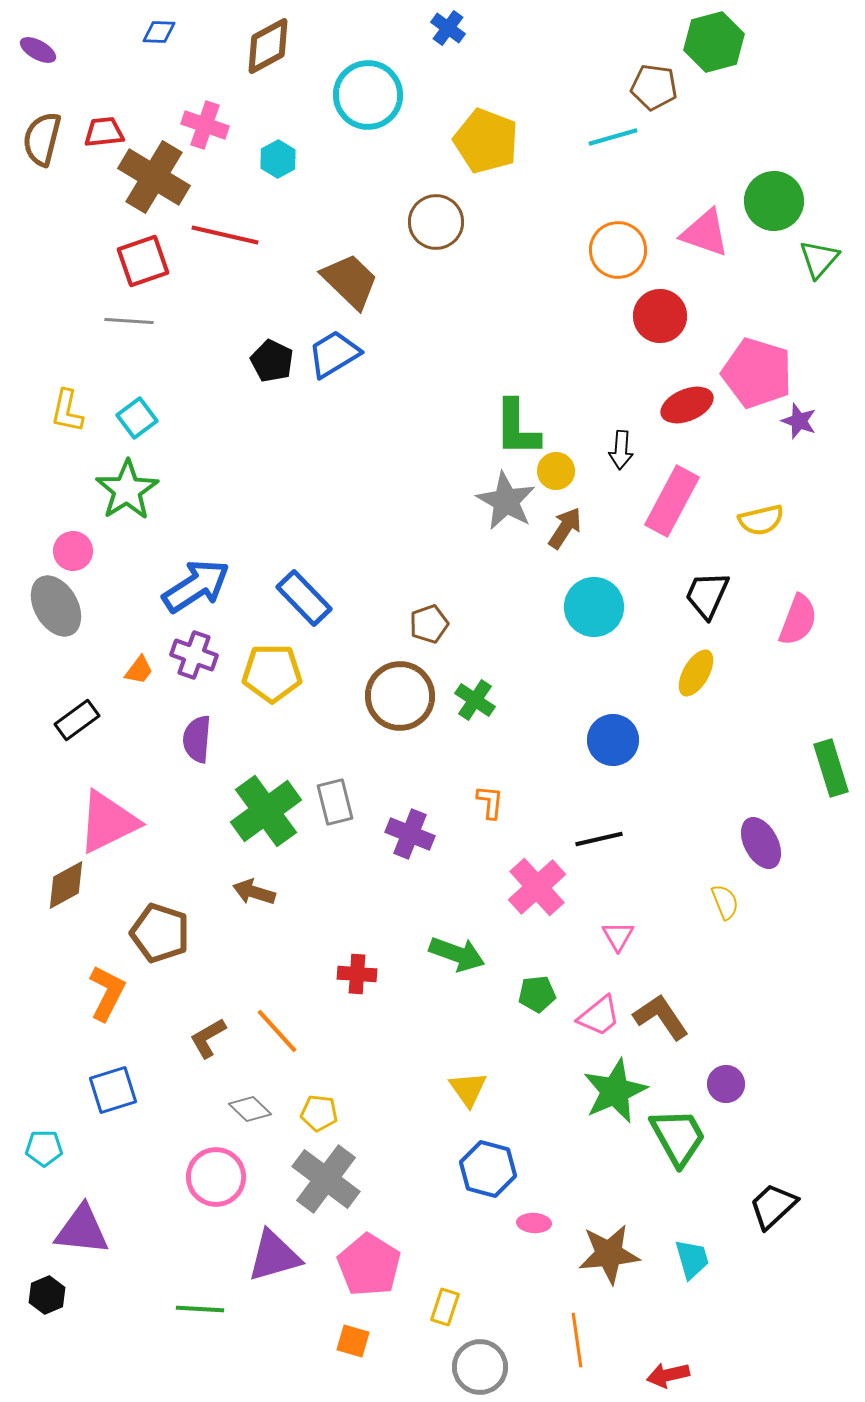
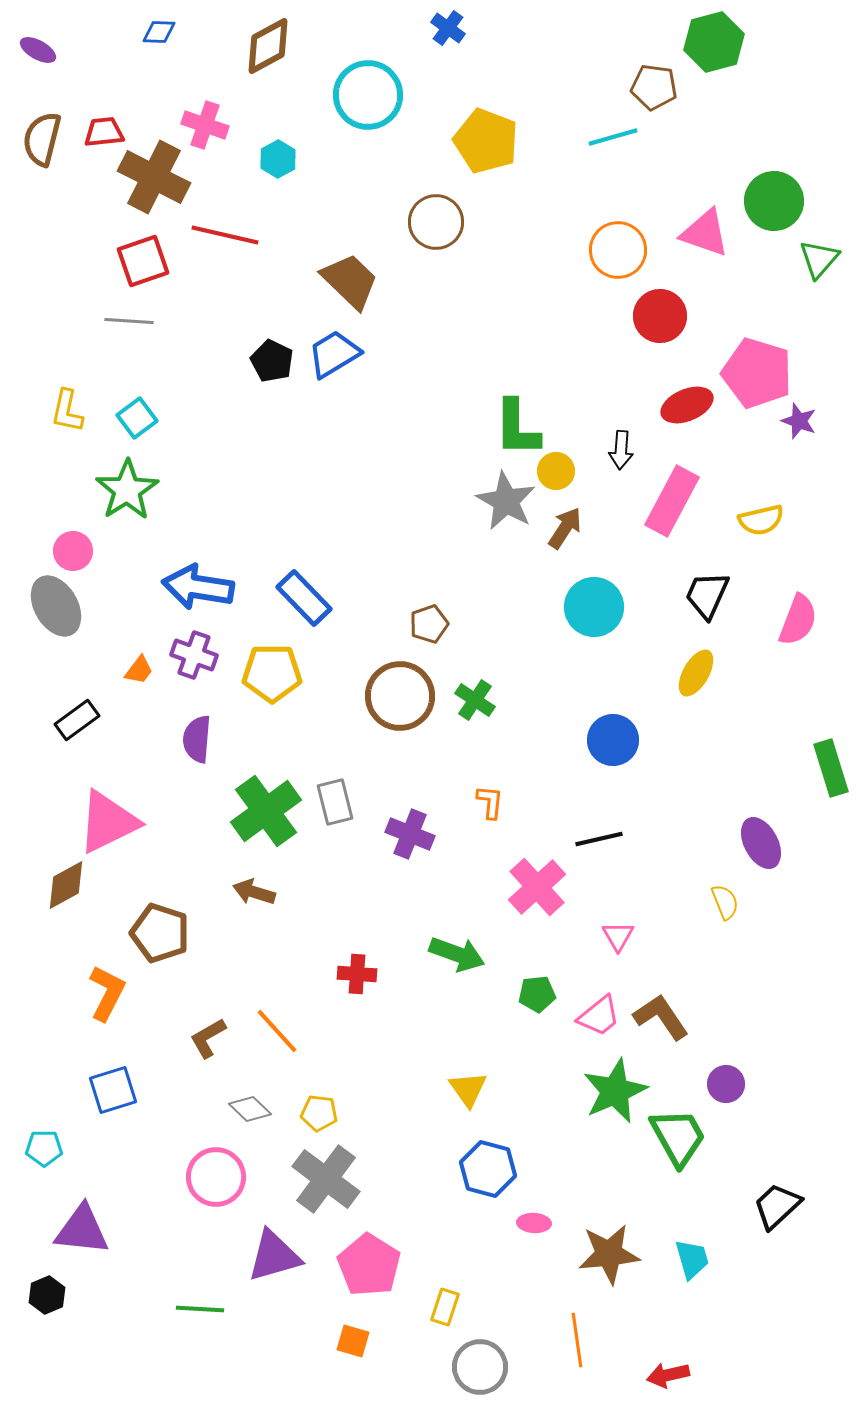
brown cross at (154, 177): rotated 4 degrees counterclockwise
blue arrow at (196, 586): moved 2 px right, 1 px down; rotated 138 degrees counterclockwise
black trapezoid at (773, 1206): moved 4 px right
